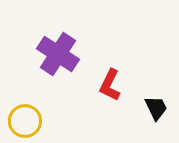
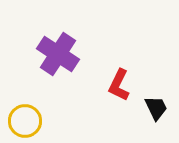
red L-shape: moved 9 px right
